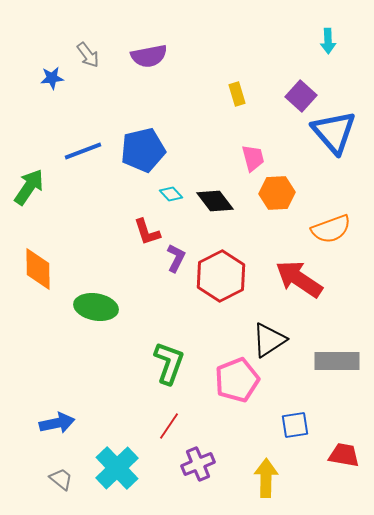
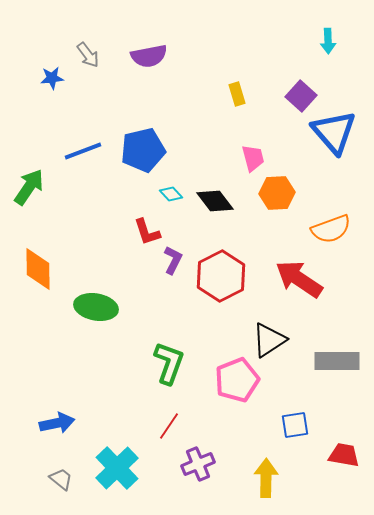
purple L-shape: moved 3 px left, 2 px down
